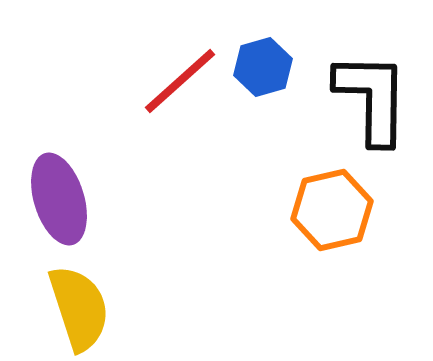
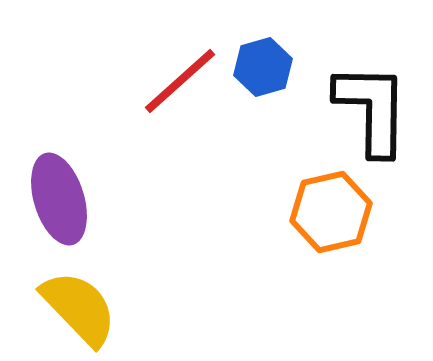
black L-shape: moved 11 px down
orange hexagon: moved 1 px left, 2 px down
yellow semicircle: rotated 26 degrees counterclockwise
